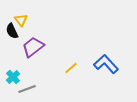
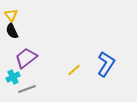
yellow triangle: moved 10 px left, 5 px up
purple trapezoid: moved 7 px left, 11 px down
blue L-shape: rotated 75 degrees clockwise
yellow line: moved 3 px right, 2 px down
cyan cross: rotated 16 degrees clockwise
